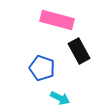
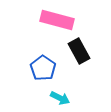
blue pentagon: moved 1 px right; rotated 15 degrees clockwise
